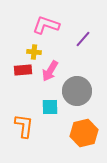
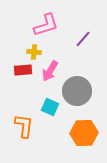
pink L-shape: rotated 144 degrees clockwise
cyan square: rotated 24 degrees clockwise
orange hexagon: rotated 12 degrees clockwise
